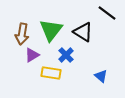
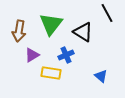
black line: rotated 24 degrees clockwise
green triangle: moved 6 px up
brown arrow: moved 3 px left, 3 px up
blue cross: rotated 21 degrees clockwise
